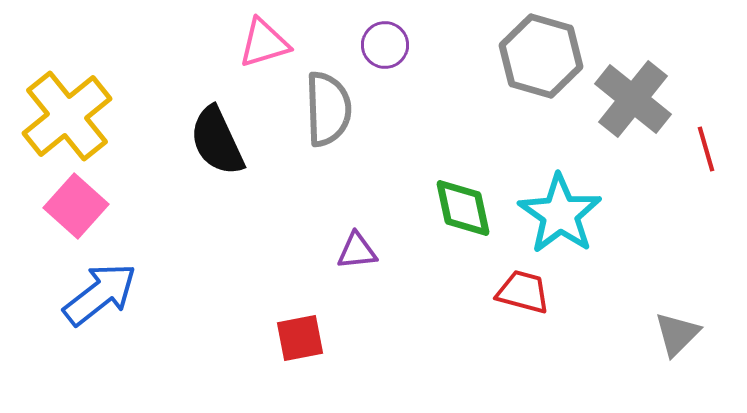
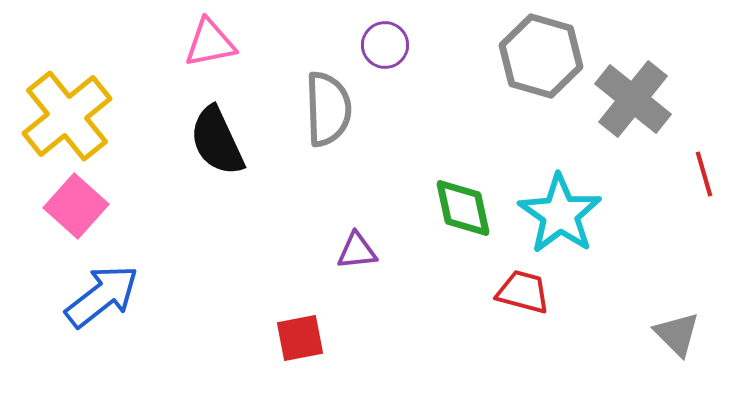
pink triangle: moved 54 px left; rotated 6 degrees clockwise
red line: moved 2 px left, 25 px down
blue arrow: moved 2 px right, 2 px down
gray triangle: rotated 30 degrees counterclockwise
